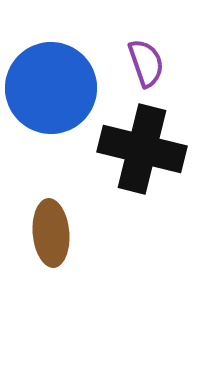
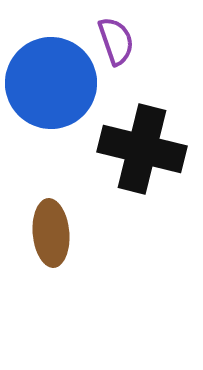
purple semicircle: moved 30 px left, 22 px up
blue circle: moved 5 px up
